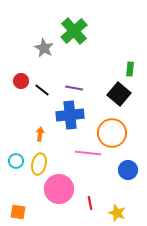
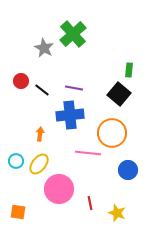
green cross: moved 1 px left, 3 px down
green rectangle: moved 1 px left, 1 px down
yellow ellipse: rotated 25 degrees clockwise
